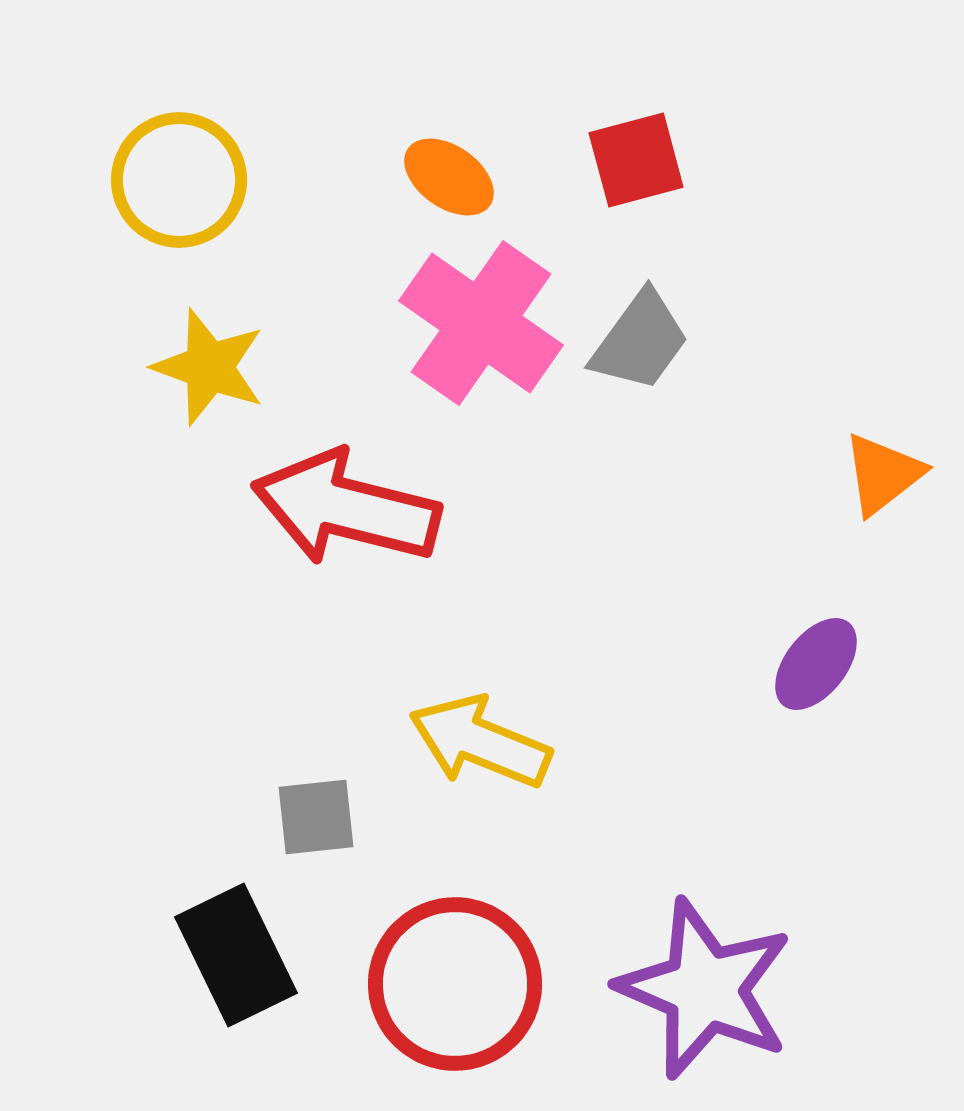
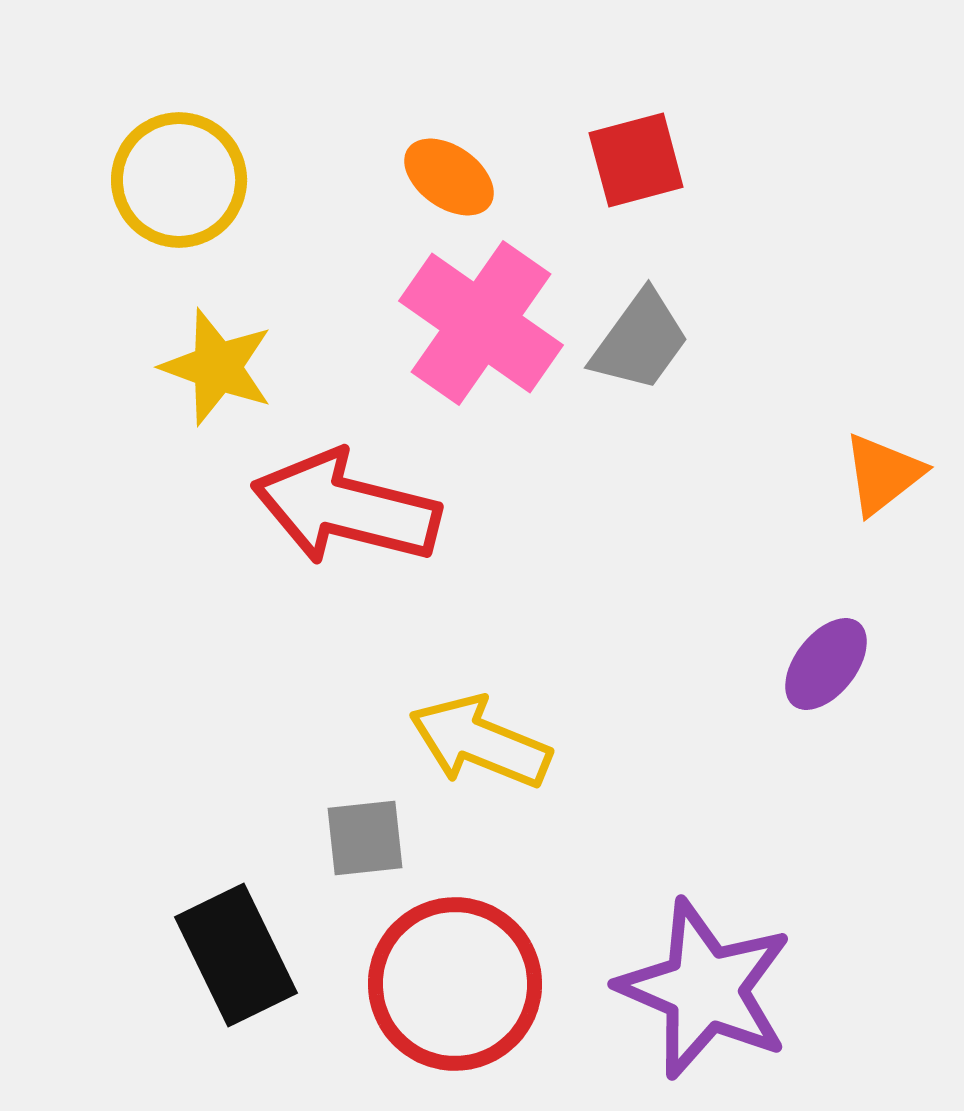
yellow star: moved 8 px right
purple ellipse: moved 10 px right
gray square: moved 49 px right, 21 px down
